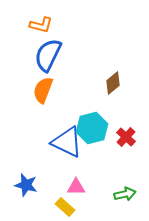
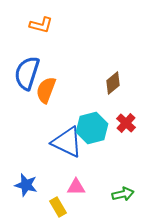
blue semicircle: moved 21 px left, 18 px down; rotated 8 degrees counterclockwise
orange semicircle: moved 3 px right
red cross: moved 14 px up
green arrow: moved 2 px left
yellow rectangle: moved 7 px left; rotated 18 degrees clockwise
